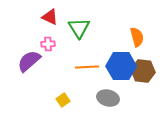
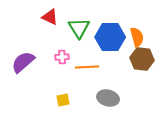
pink cross: moved 14 px right, 13 px down
purple semicircle: moved 6 px left, 1 px down
blue hexagon: moved 11 px left, 29 px up
brown hexagon: moved 1 px left, 12 px up
yellow square: rotated 24 degrees clockwise
